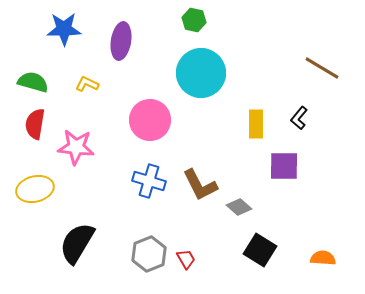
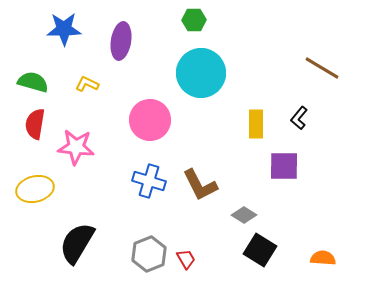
green hexagon: rotated 15 degrees counterclockwise
gray diamond: moved 5 px right, 8 px down; rotated 10 degrees counterclockwise
